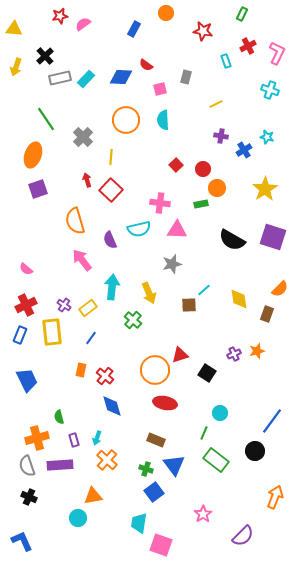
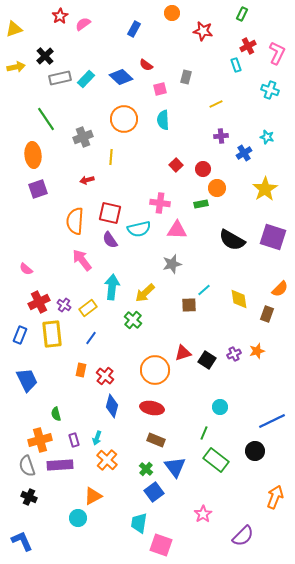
orange circle at (166, 13): moved 6 px right
red star at (60, 16): rotated 21 degrees counterclockwise
yellow triangle at (14, 29): rotated 24 degrees counterclockwise
cyan rectangle at (226, 61): moved 10 px right, 4 px down
yellow arrow at (16, 67): rotated 120 degrees counterclockwise
blue diamond at (121, 77): rotated 40 degrees clockwise
orange circle at (126, 120): moved 2 px left, 1 px up
purple cross at (221, 136): rotated 16 degrees counterclockwise
gray cross at (83, 137): rotated 24 degrees clockwise
blue cross at (244, 150): moved 3 px down
orange ellipse at (33, 155): rotated 25 degrees counterclockwise
red arrow at (87, 180): rotated 88 degrees counterclockwise
red square at (111, 190): moved 1 px left, 23 px down; rotated 30 degrees counterclockwise
orange semicircle at (75, 221): rotated 20 degrees clockwise
purple semicircle at (110, 240): rotated 12 degrees counterclockwise
yellow arrow at (149, 293): moved 4 px left; rotated 70 degrees clockwise
red cross at (26, 305): moved 13 px right, 3 px up
yellow rectangle at (52, 332): moved 2 px down
red triangle at (180, 355): moved 3 px right, 2 px up
black square at (207, 373): moved 13 px up
red ellipse at (165, 403): moved 13 px left, 5 px down
blue diamond at (112, 406): rotated 30 degrees clockwise
cyan circle at (220, 413): moved 6 px up
green semicircle at (59, 417): moved 3 px left, 3 px up
blue line at (272, 421): rotated 28 degrees clockwise
orange cross at (37, 438): moved 3 px right, 2 px down
blue triangle at (174, 465): moved 1 px right, 2 px down
green cross at (146, 469): rotated 24 degrees clockwise
orange triangle at (93, 496): rotated 18 degrees counterclockwise
